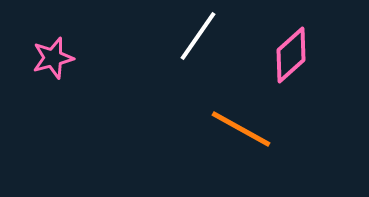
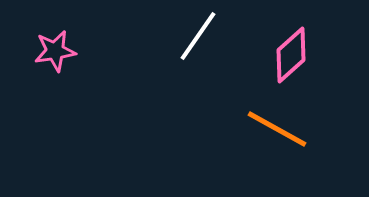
pink star: moved 2 px right, 7 px up; rotated 6 degrees clockwise
orange line: moved 36 px right
